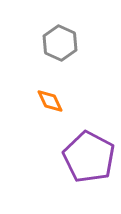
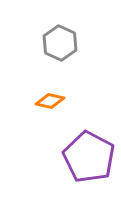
orange diamond: rotated 52 degrees counterclockwise
